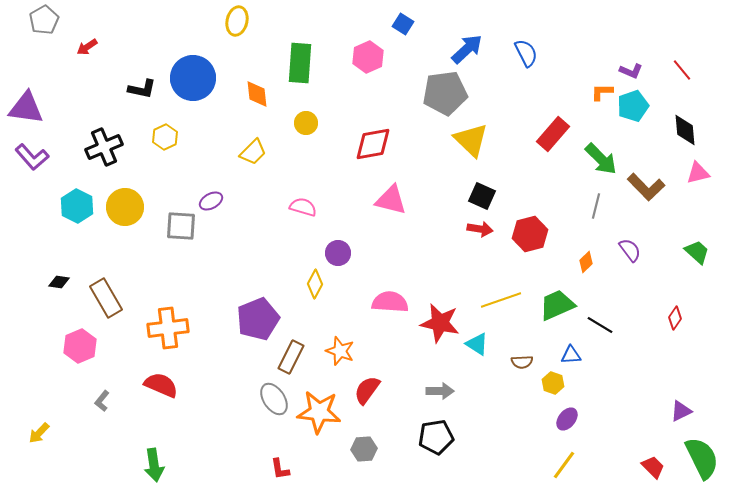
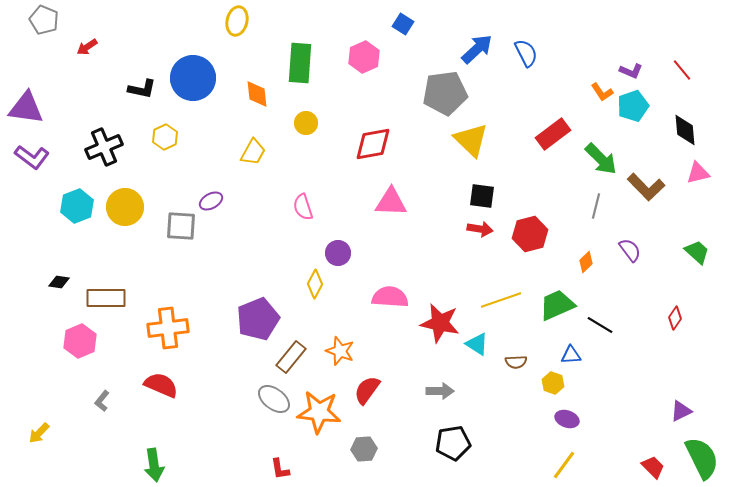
gray pentagon at (44, 20): rotated 20 degrees counterclockwise
blue arrow at (467, 49): moved 10 px right
pink hexagon at (368, 57): moved 4 px left
orange L-shape at (602, 92): rotated 125 degrees counterclockwise
red rectangle at (553, 134): rotated 12 degrees clockwise
yellow trapezoid at (253, 152): rotated 16 degrees counterclockwise
purple L-shape at (32, 157): rotated 12 degrees counterclockwise
black square at (482, 196): rotated 16 degrees counterclockwise
pink triangle at (391, 200): moved 2 px down; rotated 12 degrees counterclockwise
cyan hexagon at (77, 206): rotated 12 degrees clockwise
pink semicircle at (303, 207): rotated 124 degrees counterclockwise
brown rectangle at (106, 298): rotated 60 degrees counterclockwise
pink semicircle at (390, 302): moved 5 px up
pink hexagon at (80, 346): moved 5 px up
brown rectangle at (291, 357): rotated 12 degrees clockwise
brown semicircle at (522, 362): moved 6 px left
gray ellipse at (274, 399): rotated 20 degrees counterclockwise
purple ellipse at (567, 419): rotated 70 degrees clockwise
black pentagon at (436, 437): moved 17 px right, 6 px down
